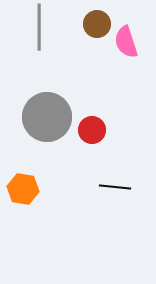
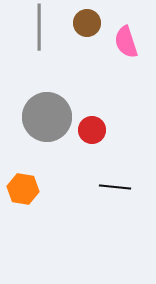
brown circle: moved 10 px left, 1 px up
